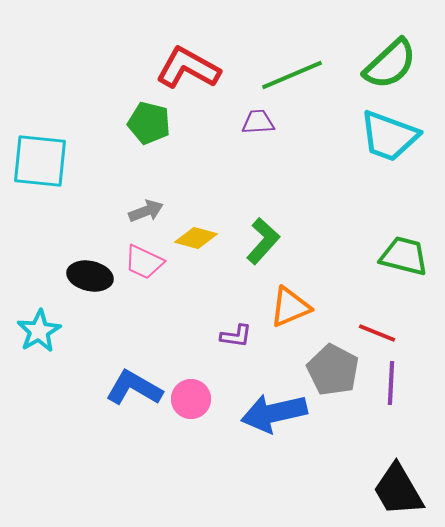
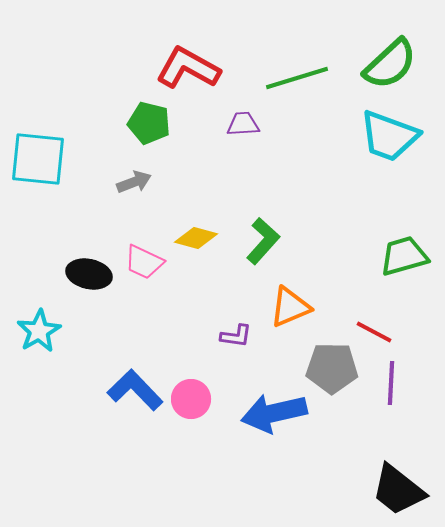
green line: moved 5 px right, 3 px down; rotated 6 degrees clockwise
purple trapezoid: moved 15 px left, 2 px down
cyan square: moved 2 px left, 2 px up
gray arrow: moved 12 px left, 29 px up
green trapezoid: rotated 30 degrees counterclockwise
black ellipse: moved 1 px left, 2 px up
red line: moved 3 px left, 1 px up; rotated 6 degrees clockwise
gray pentagon: moved 1 px left, 2 px up; rotated 27 degrees counterclockwise
blue L-shape: moved 1 px right, 2 px down; rotated 16 degrees clockwise
black trapezoid: rotated 22 degrees counterclockwise
